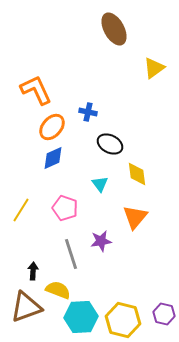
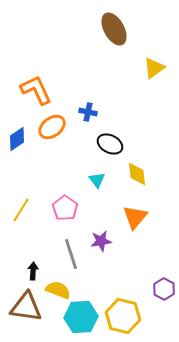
orange ellipse: rotated 12 degrees clockwise
blue diamond: moved 36 px left, 19 px up; rotated 10 degrees counterclockwise
cyan triangle: moved 3 px left, 4 px up
pink pentagon: rotated 15 degrees clockwise
brown triangle: rotated 28 degrees clockwise
purple hexagon: moved 25 px up; rotated 15 degrees clockwise
yellow hexagon: moved 4 px up
